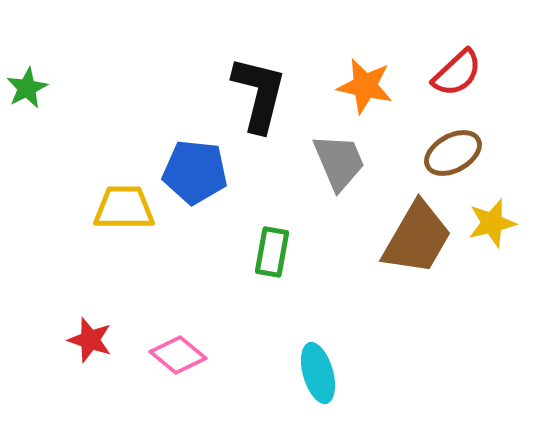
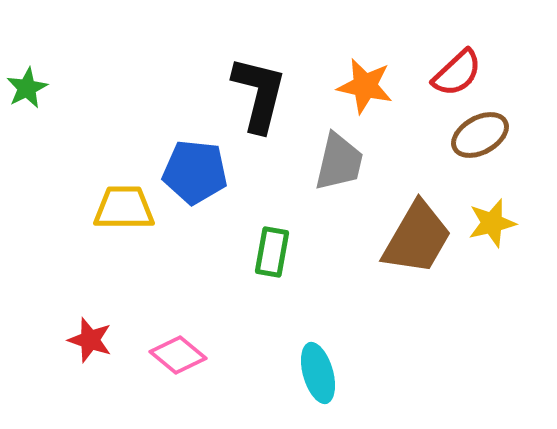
brown ellipse: moved 27 px right, 18 px up
gray trapezoid: rotated 36 degrees clockwise
